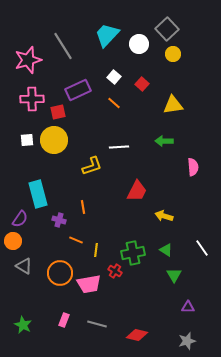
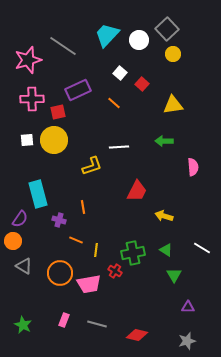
white circle at (139, 44): moved 4 px up
gray line at (63, 46): rotated 24 degrees counterclockwise
white square at (114, 77): moved 6 px right, 4 px up
white line at (202, 248): rotated 24 degrees counterclockwise
